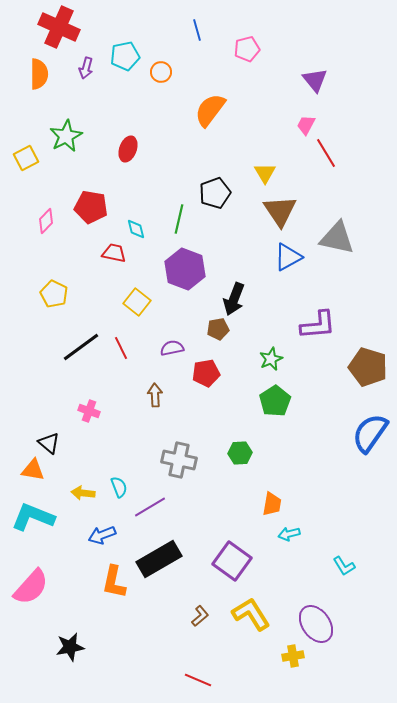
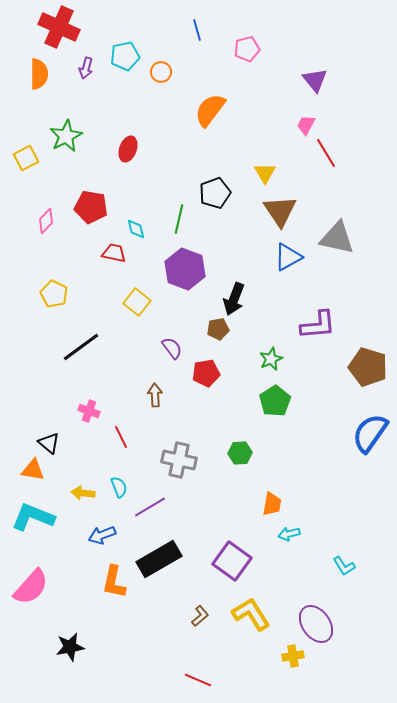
red line at (121, 348): moved 89 px down
purple semicircle at (172, 348): rotated 65 degrees clockwise
